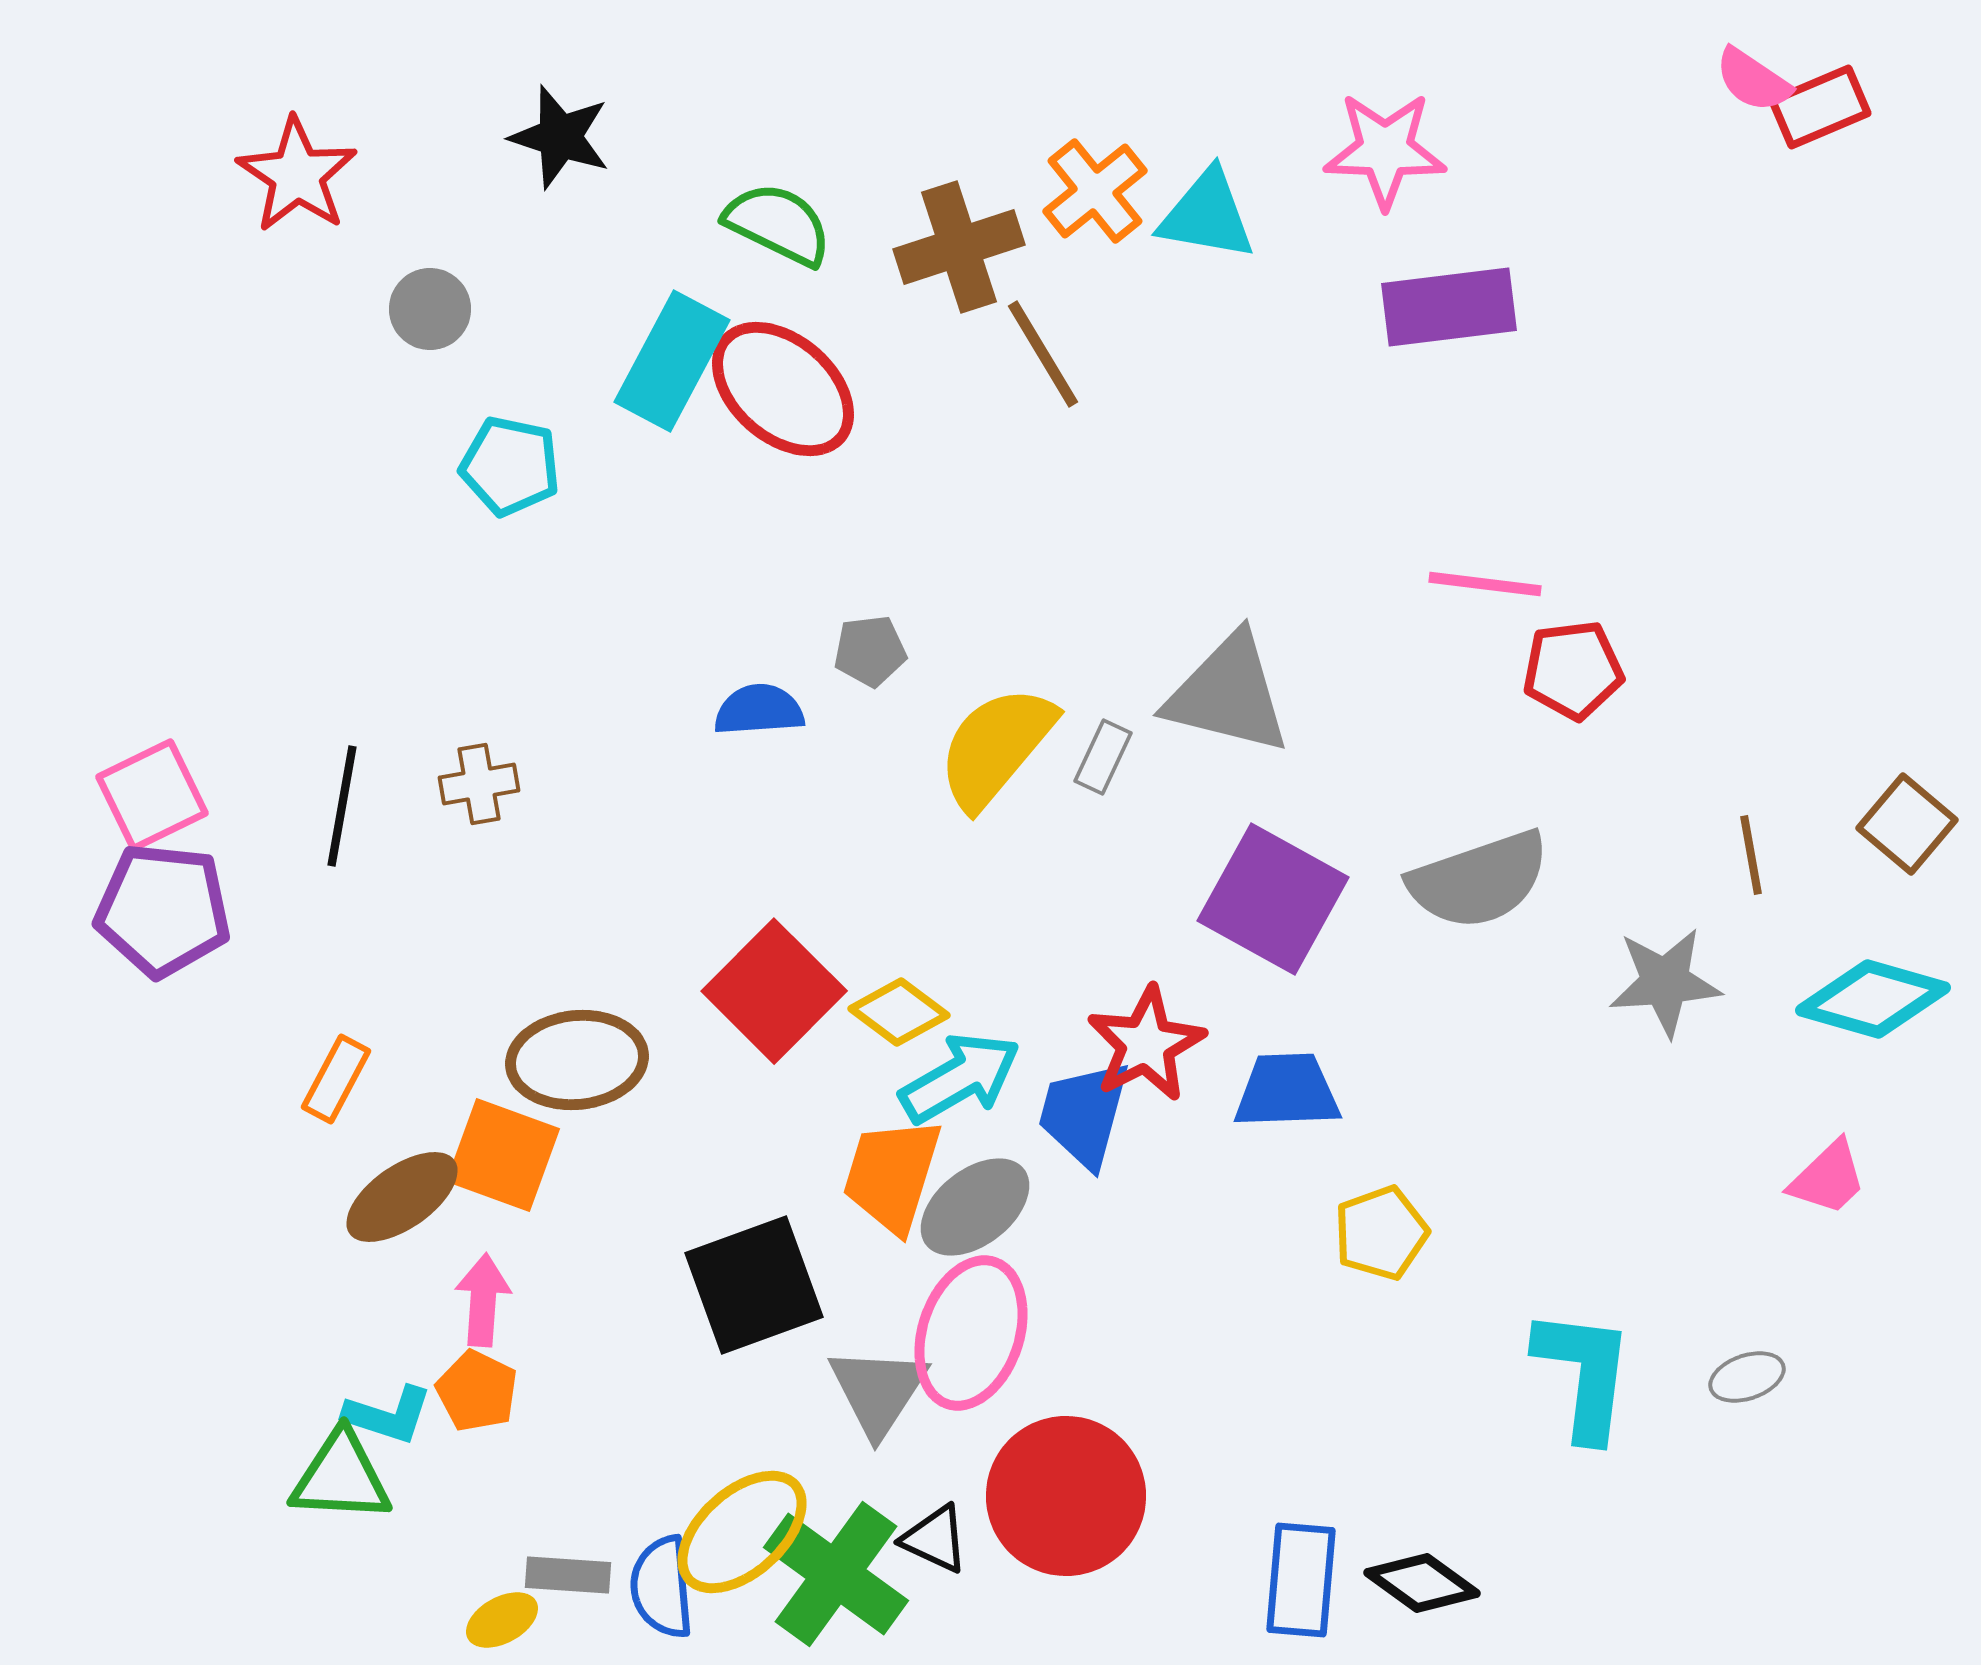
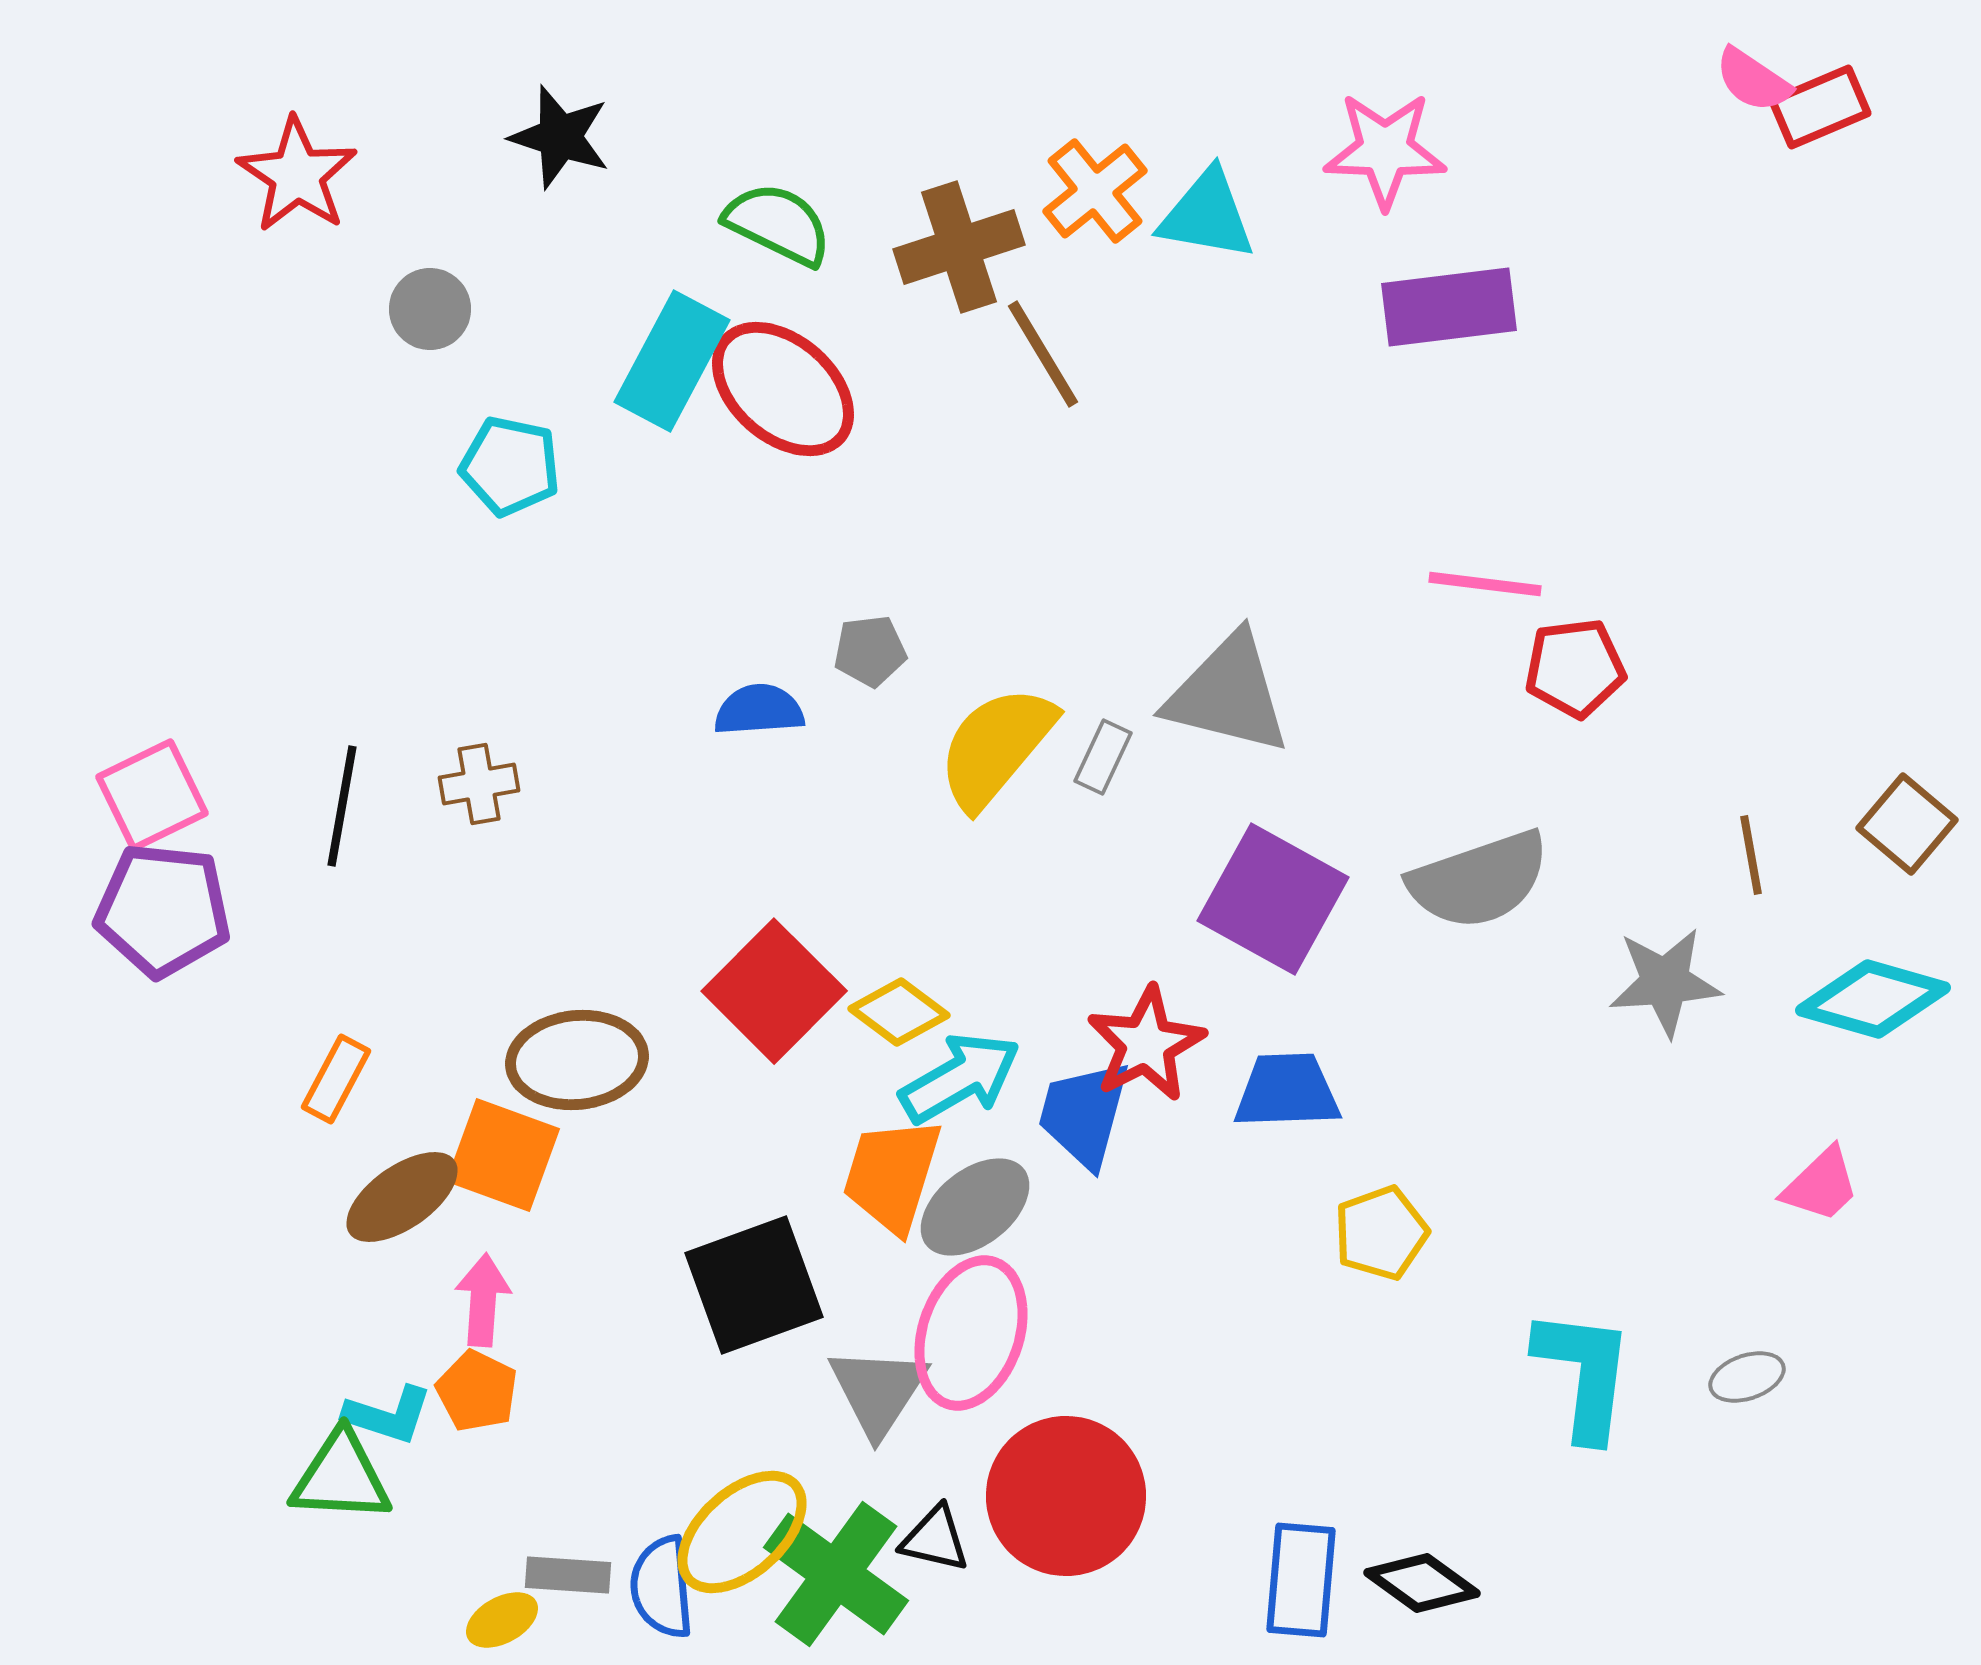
red pentagon at (1573, 670): moved 2 px right, 2 px up
pink trapezoid at (1828, 1178): moved 7 px left, 7 px down
black triangle at (935, 1539): rotated 12 degrees counterclockwise
